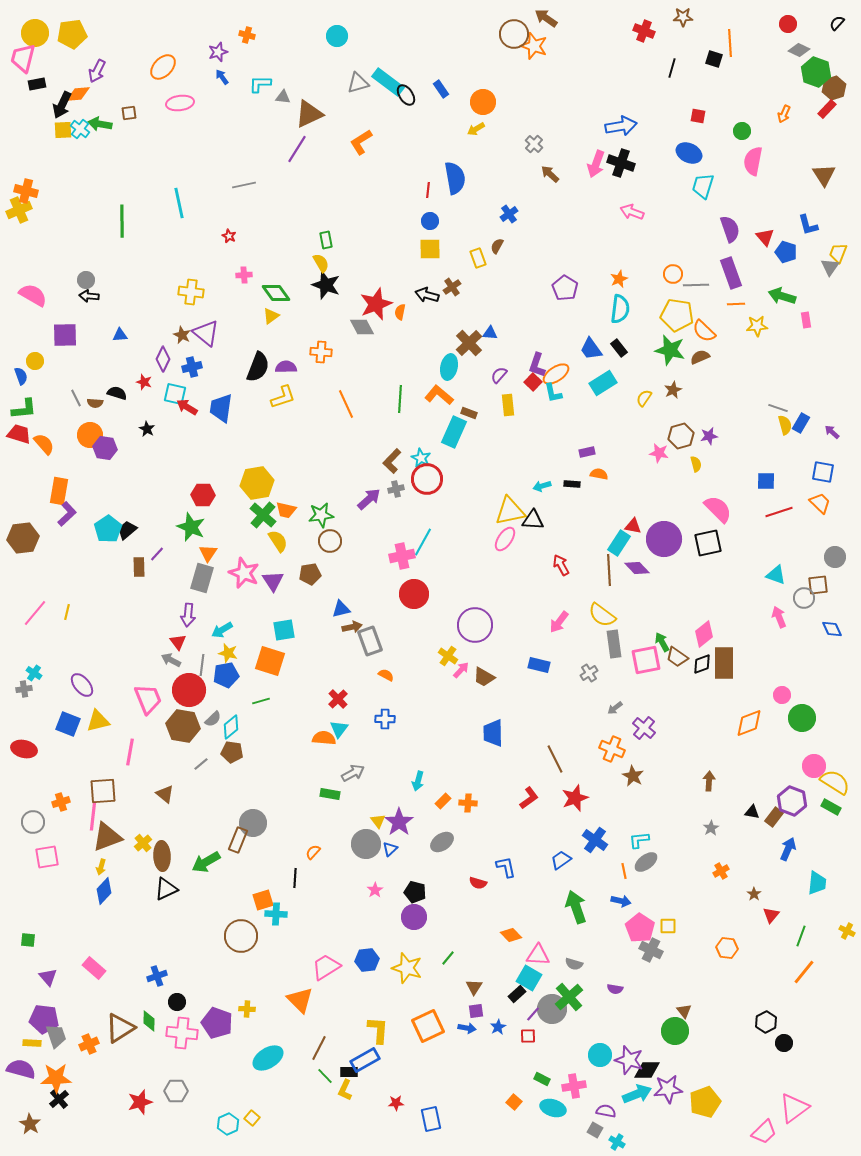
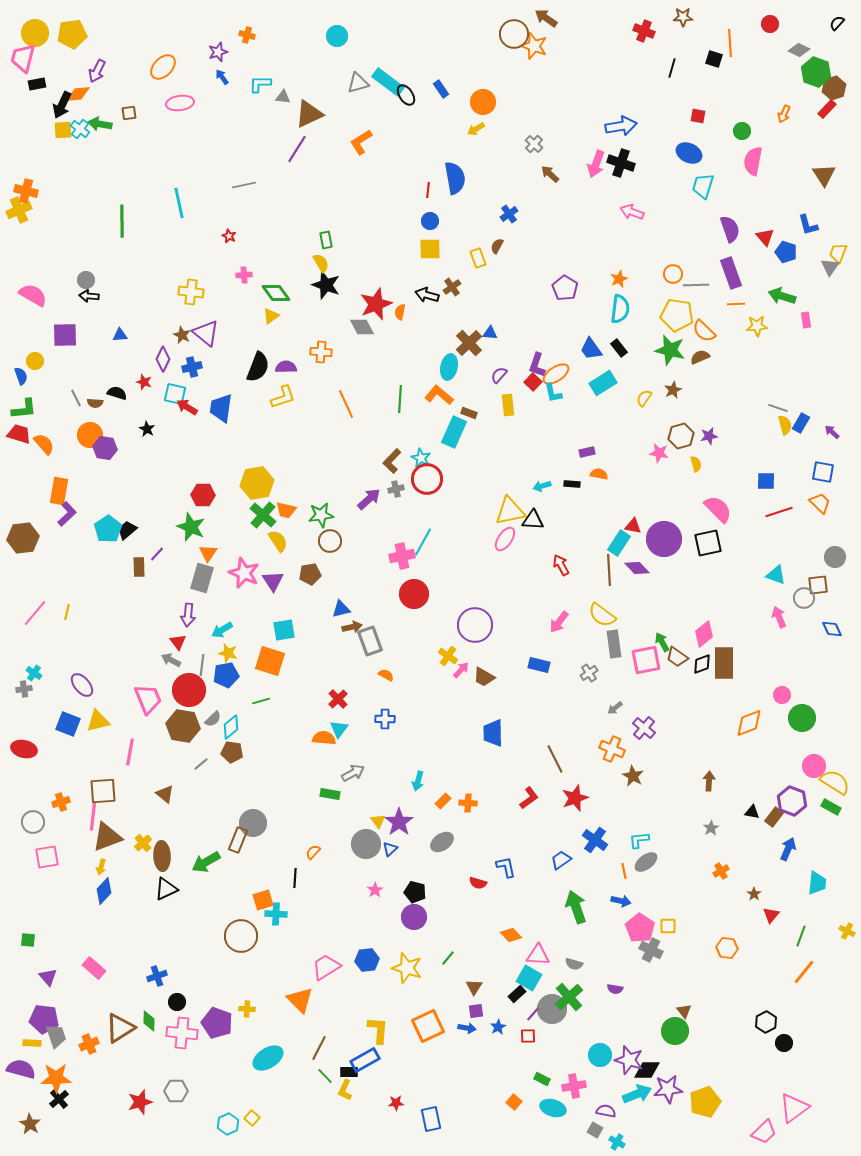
red circle at (788, 24): moved 18 px left
